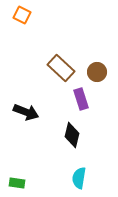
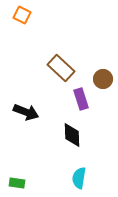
brown circle: moved 6 px right, 7 px down
black diamond: rotated 15 degrees counterclockwise
